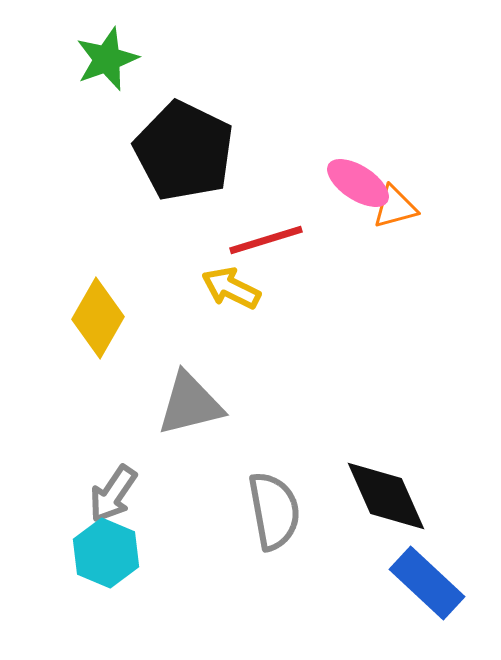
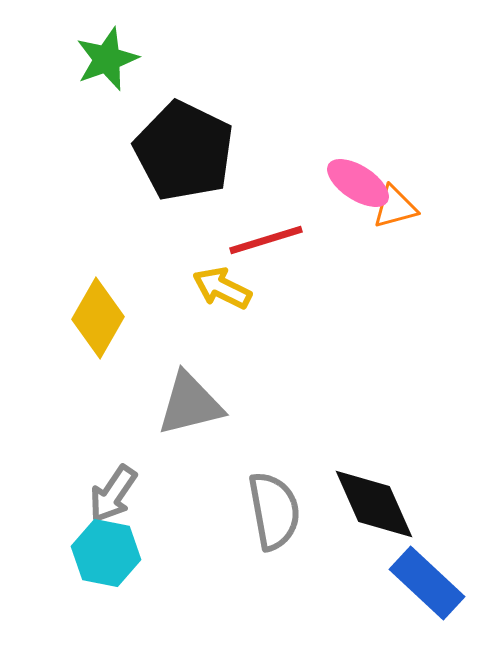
yellow arrow: moved 9 px left
black diamond: moved 12 px left, 8 px down
cyan hexagon: rotated 12 degrees counterclockwise
